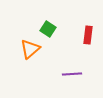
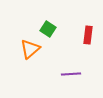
purple line: moved 1 px left
